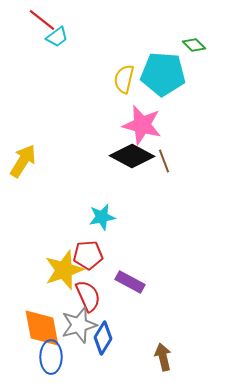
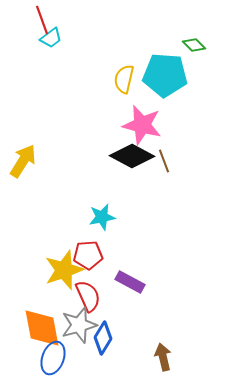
red line: rotated 32 degrees clockwise
cyan trapezoid: moved 6 px left, 1 px down
cyan pentagon: moved 2 px right, 1 px down
blue ellipse: moved 2 px right, 1 px down; rotated 20 degrees clockwise
